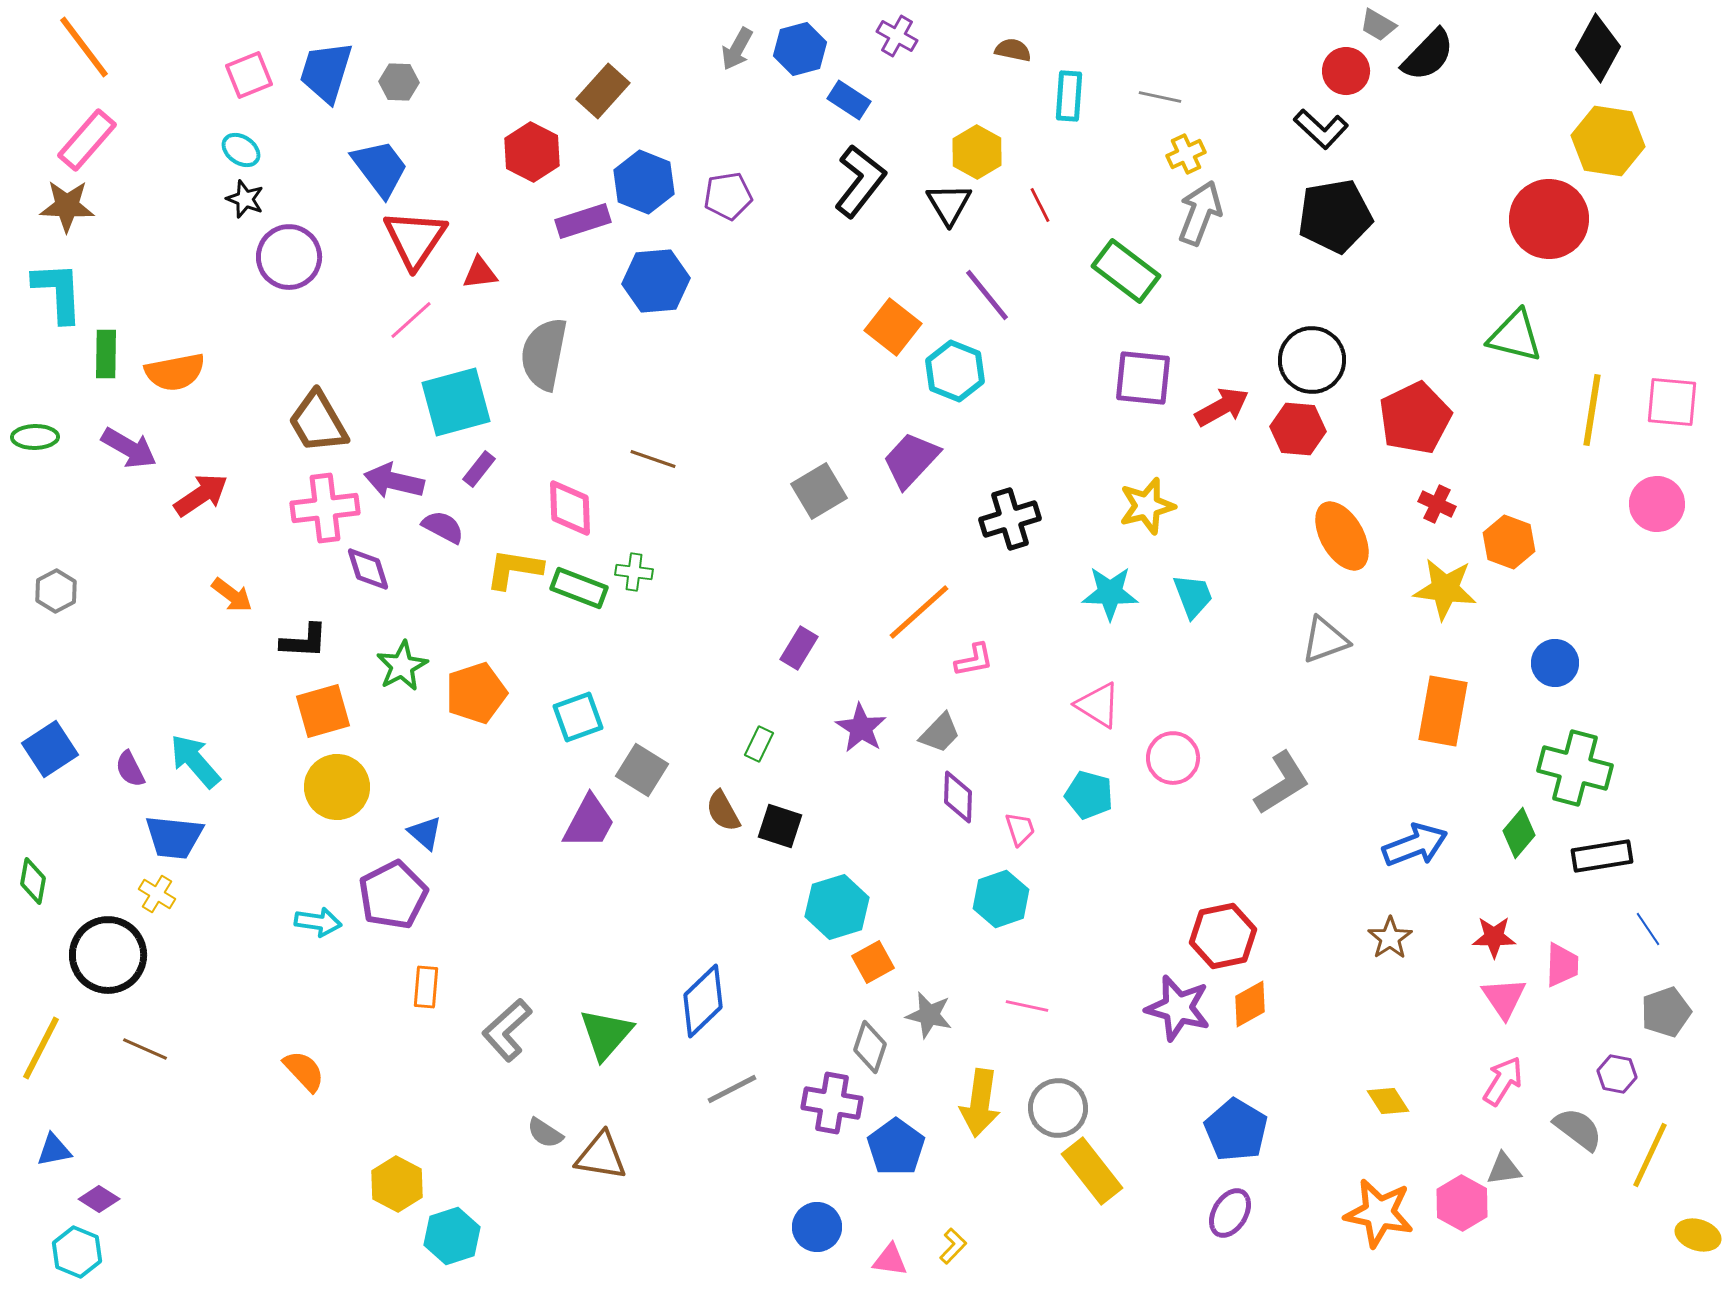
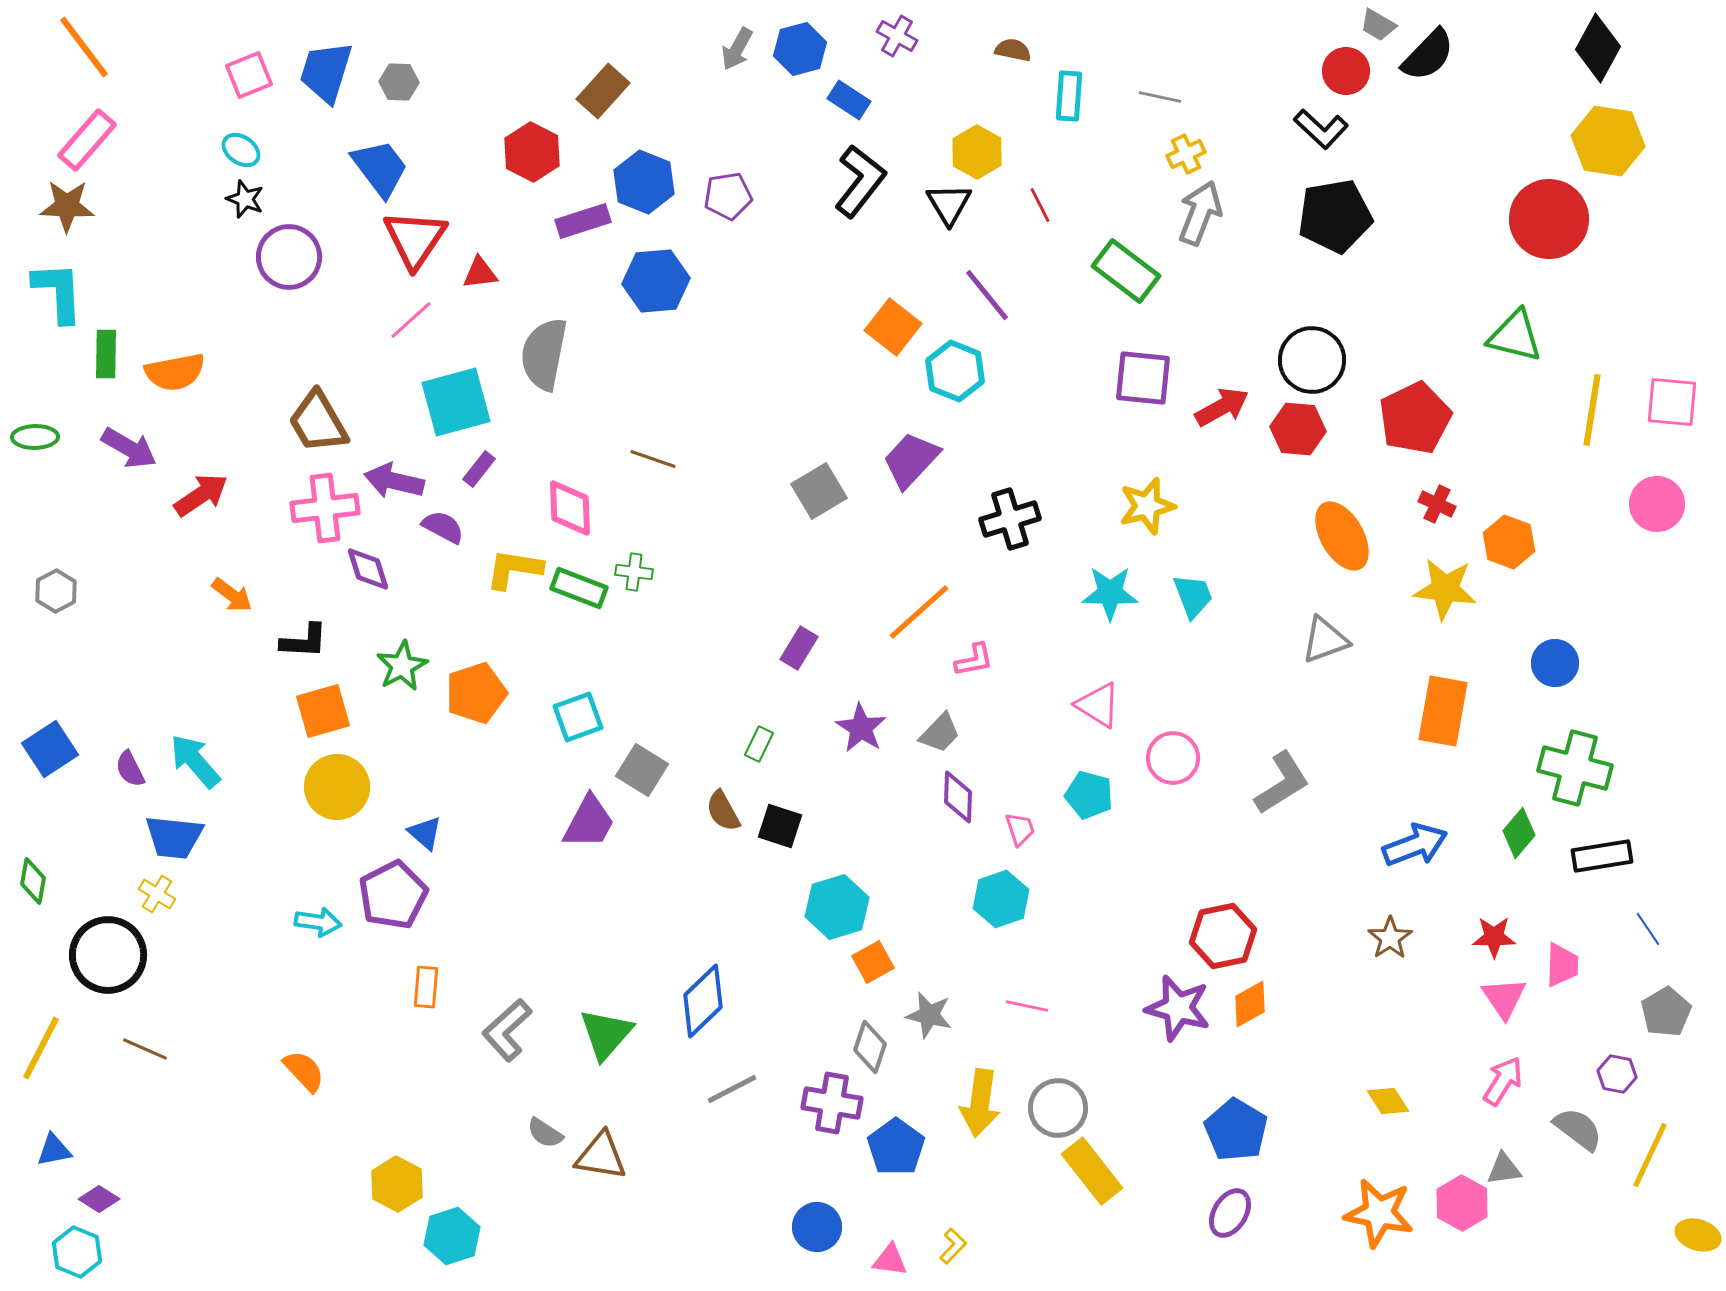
gray pentagon at (1666, 1012): rotated 12 degrees counterclockwise
